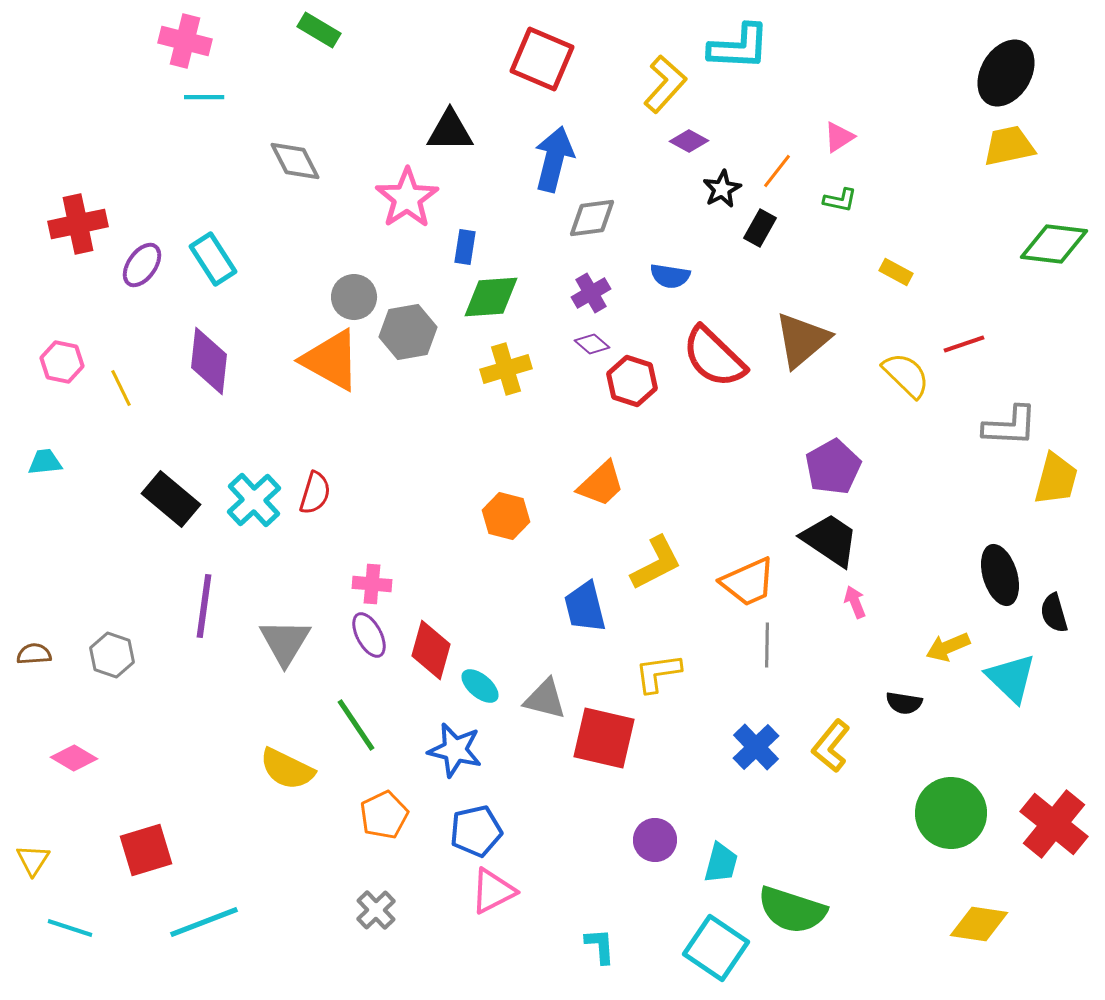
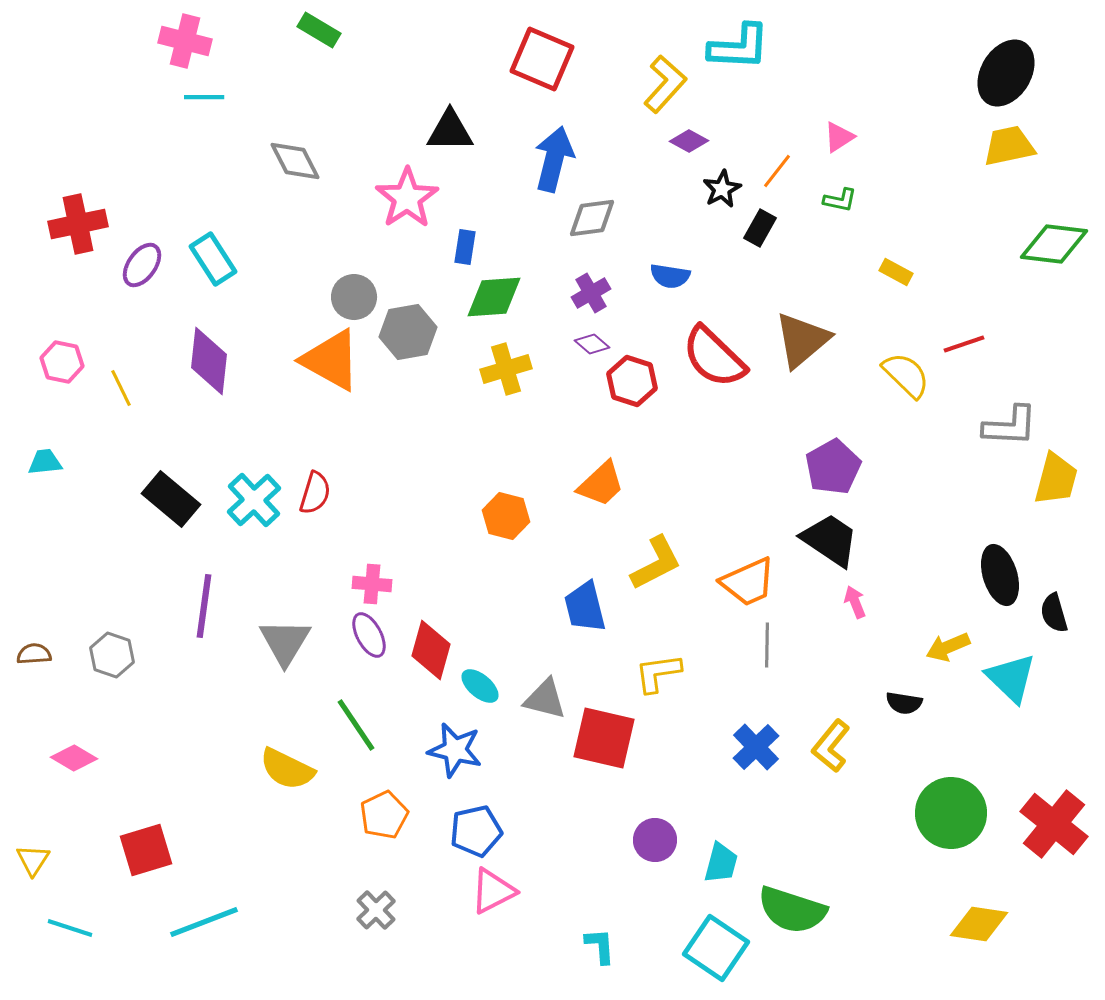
green diamond at (491, 297): moved 3 px right
